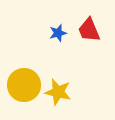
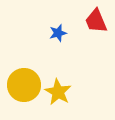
red trapezoid: moved 7 px right, 9 px up
yellow star: rotated 16 degrees clockwise
